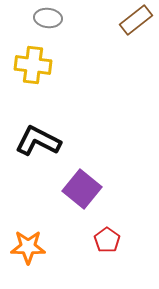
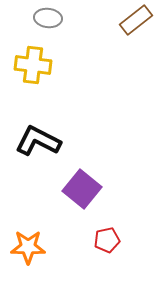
red pentagon: rotated 25 degrees clockwise
